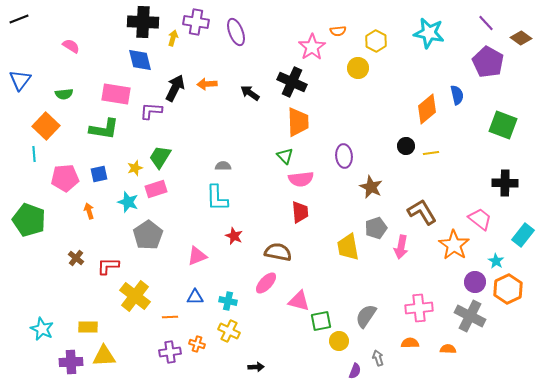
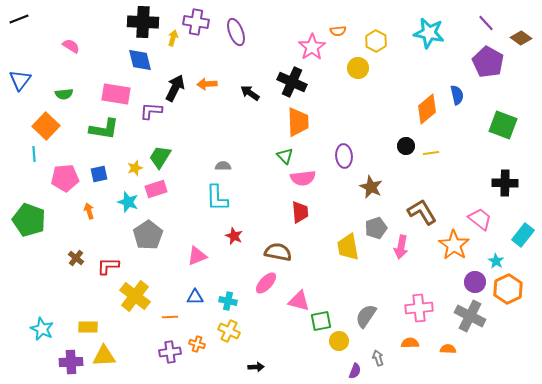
pink semicircle at (301, 179): moved 2 px right, 1 px up
